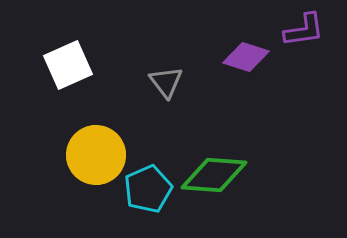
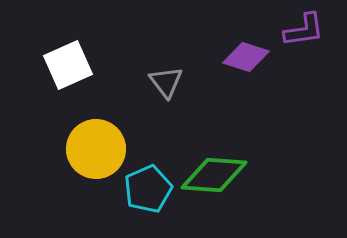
yellow circle: moved 6 px up
